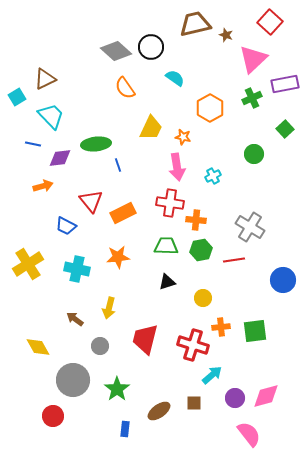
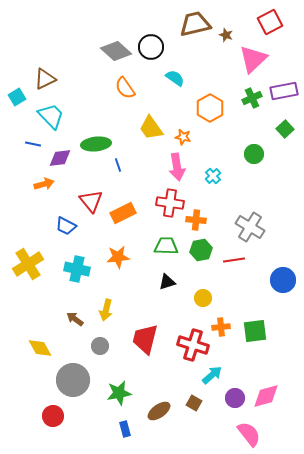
red square at (270, 22): rotated 20 degrees clockwise
purple rectangle at (285, 84): moved 1 px left, 7 px down
yellow trapezoid at (151, 128): rotated 120 degrees clockwise
cyan cross at (213, 176): rotated 14 degrees counterclockwise
orange arrow at (43, 186): moved 1 px right, 2 px up
yellow arrow at (109, 308): moved 3 px left, 2 px down
yellow diamond at (38, 347): moved 2 px right, 1 px down
green star at (117, 389): moved 2 px right, 4 px down; rotated 25 degrees clockwise
brown square at (194, 403): rotated 28 degrees clockwise
blue rectangle at (125, 429): rotated 21 degrees counterclockwise
